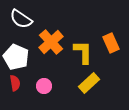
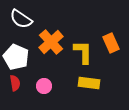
yellow rectangle: rotated 50 degrees clockwise
